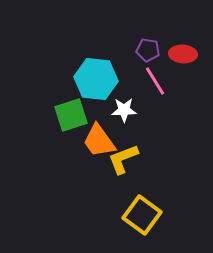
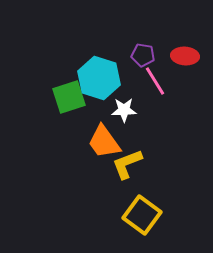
purple pentagon: moved 5 px left, 5 px down
red ellipse: moved 2 px right, 2 px down
cyan hexagon: moved 3 px right, 1 px up; rotated 12 degrees clockwise
green square: moved 2 px left, 18 px up
orange trapezoid: moved 5 px right, 1 px down
yellow L-shape: moved 4 px right, 5 px down
